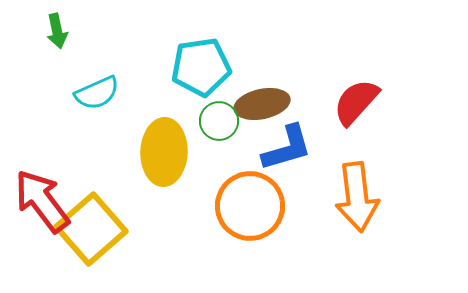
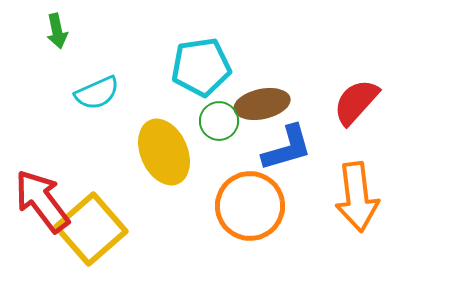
yellow ellipse: rotated 26 degrees counterclockwise
